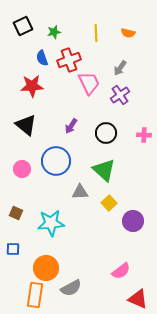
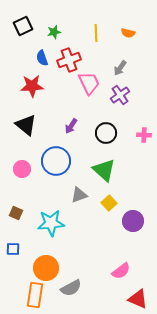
gray triangle: moved 1 px left, 3 px down; rotated 18 degrees counterclockwise
